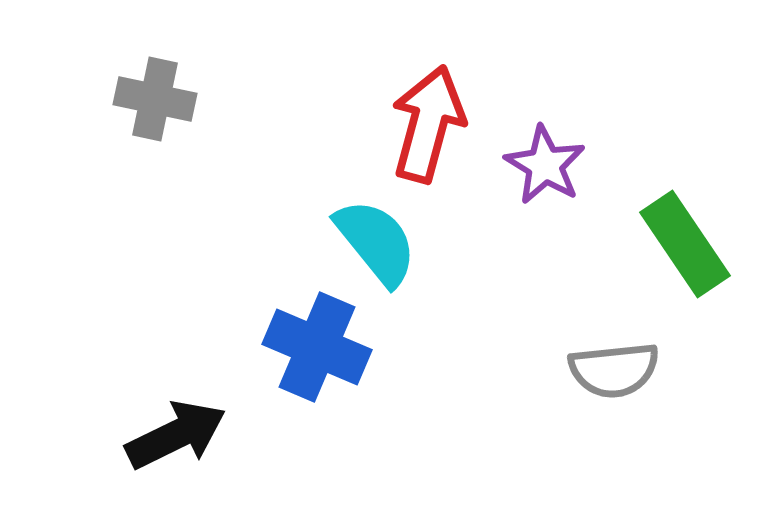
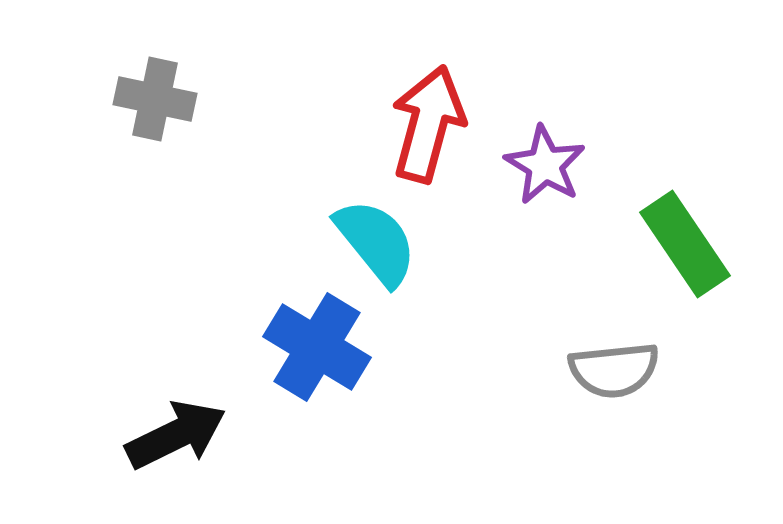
blue cross: rotated 8 degrees clockwise
